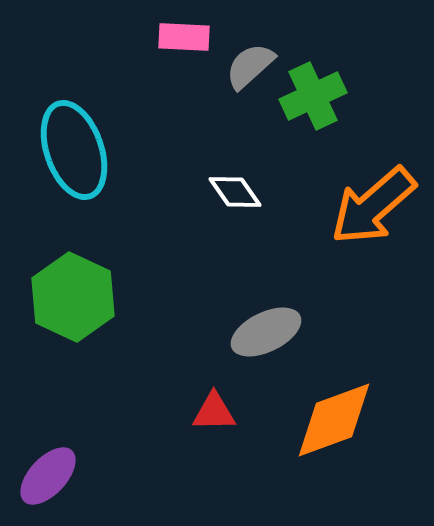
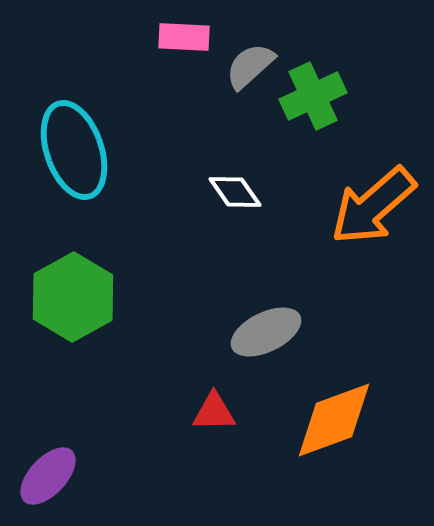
green hexagon: rotated 6 degrees clockwise
